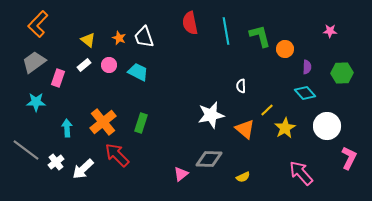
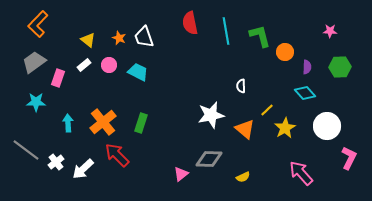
orange circle: moved 3 px down
green hexagon: moved 2 px left, 6 px up
cyan arrow: moved 1 px right, 5 px up
